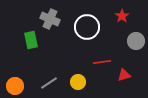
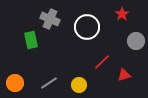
red star: moved 2 px up
red line: rotated 36 degrees counterclockwise
yellow circle: moved 1 px right, 3 px down
orange circle: moved 3 px up
